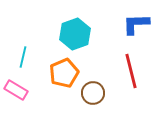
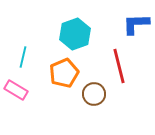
red line: moved 12 px left, 5 px up
brown circle: moved 1 px right, 1 px down
